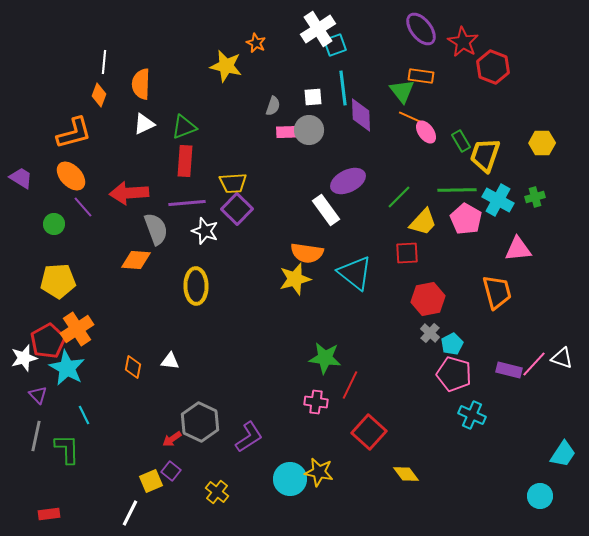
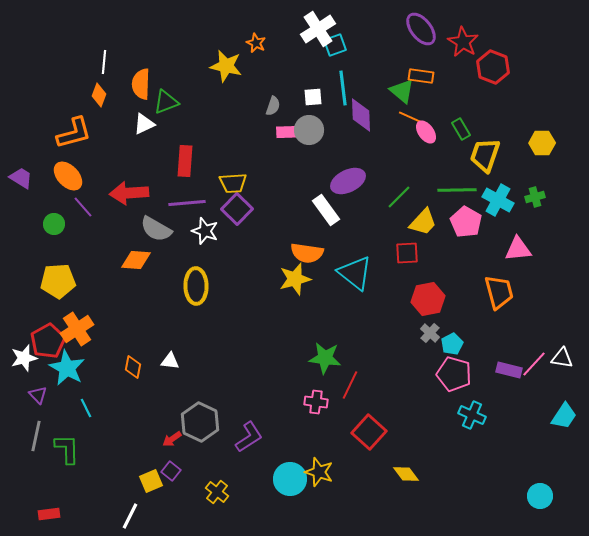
green triangle at (402, 91): rotated 12 degrees counterclockwise
green triangle at (184, 127): moved 18 px left, 25 px up
green rectangle at (461, 141): moved 12 px up
orange ellipse at (71, 176): moved 3 px left
pink pentagon at (466, 219): moved 3 px down
gray semicircle at (156, 229): rotated 140 degrees clockwise
orange trapezoid at (497, 292): moved 2 px right
white triangle at (562, 358): rotated 10 degrees counterclockwise
cyan line at (84, 415): moved 2 px right, 7 px up
cyan trapezoid at (563, 454): moved 1 px right, 38 px up
yellow star at (319, 472): rotated 8 degrees clockwise
white line at (130, 513): moved 3 px down
